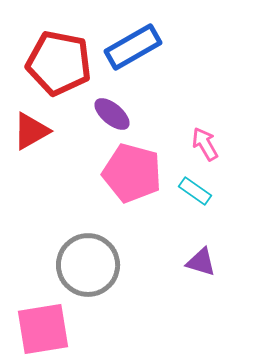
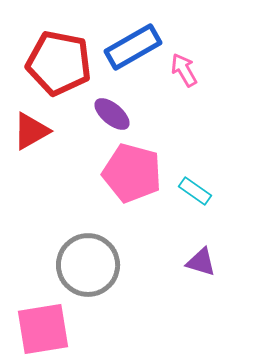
pink arrow: moved 21 px left, 74 px up
